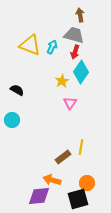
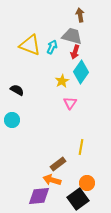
gray trapezoid: moved 2 px left, 1 px down
brown rectangle: moved 5 px left, 7 px down
black square: rotated 20 degrees counterclockwise
